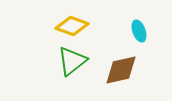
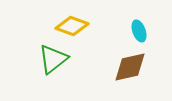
green triangle: moved 19 px left, 2 px up
brown diamond: moved 9 px right, 3 px up
